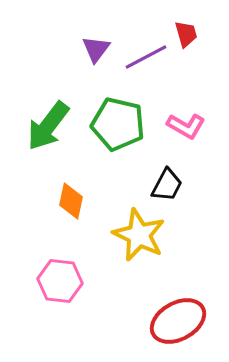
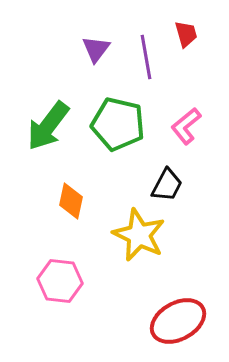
purple line: rotated 72 degrees counterclockwise
pink L-shape: rotated 111 degrees clockwise
